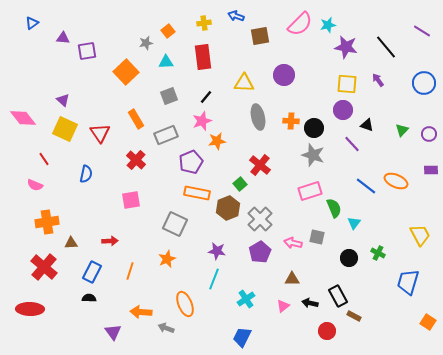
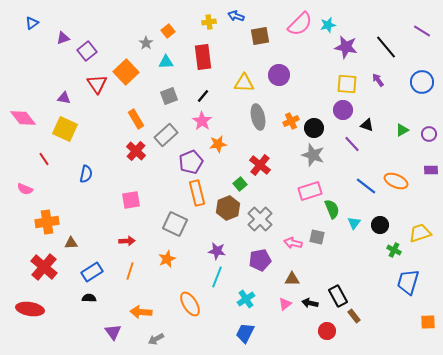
yellow cross at (204, 23): moved 5 px right, 1 px up
purple triangle at (63, 38): rotated 24 degrees counterclockwise
gray star at (146, 43): rotated 24 degrees counterclockwise
purple square at (87, 51): rotated 30 degrees counterclockwise
purple circle at (284, 75): moved 5 px left
blue circle at (424, 83): moved 2 px left, 1 px up
black line at (206, 97): moved 3 px left, 1 px up
purple triangle at (63, 100): moved 1 px right, 2 px up; rotated 32 degrees counterclockwise
pink star at (202, 121): rotated 18 degrees counterclockwise
orange cross at (291, 121): rotated 28 degrees counterclockwise
green triangle at (402, 130): rotated 16 degrees clockwise
red triangle at (100, 133): moved 3 px left, 49 px up
gray rectangle at (166, 135): rotated 20 degrees counterclockwise
orange star at (217, 141): moved 1 px right, 3 px down
red cross at (136, 160): moved 9 px up
pink semicircle at (35, 185): moved 10 px left, 4 px down
orange rectangle at (197, 193): rotated 65 degrees clockwise
green semicircle at (334, 208): moved 2 px left, 1 px down
yellow trapezoid at (420, 235): moved 2 px up; rotated 80 degrees counterclockwise
red arrow at (110, 241): moved 17 px right
purple pentagon at (260, 252): moved 8 px down; rotated 20 degrees clockwise
green cross at (378, 253): moved 16 px right, 3 px up
black circle at (349, 258): moved 31 px right, 33 px up
blue rectangle at (92, 272): rotated 30 degrees clockwise
cyan line at (214, 279): moved 3 px right, 2 px up
orange ellipse at (185, 304): moved 5 px right; rotated 10 degrees counterclockwise
pink triangle at (283, 306): moved 2 px right, 2 px up
red ellipse at (30, 309): rotated 8 degrees clockwise
brown rectangle at (354, 316): rotated 24 degrees clockwise
orange square at (428, 322): rotated 35 degrees counterclockwise
gray arrow at (166, 328): moved 10 px left, 11 px down; rotated 49 degrees counterclockwise
blue trapezoid at (242, 337): moved 3 px right, 4 px up
